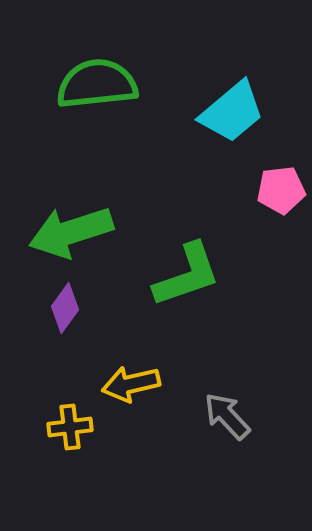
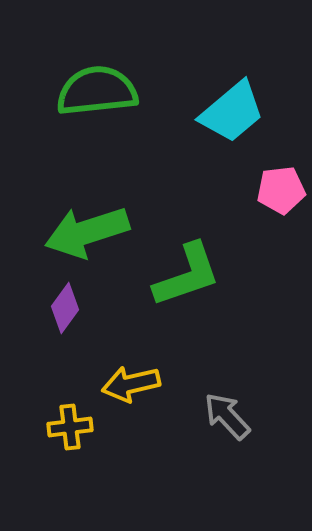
green semicircle: moved 7 px down
green arrow: moved 16 px right
